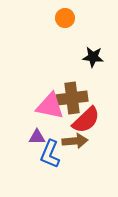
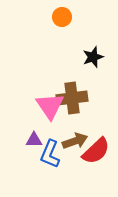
orange circle: moved 3 px left, 1 px up
black star: rotated 25 degrees counterclockwise
pink triangle: rotated 44 degrees clockwise
red semicircle: moved 10 px right, 31 px down
purple triangle: moved 3 px left, 3 px down
brown arrow: rotated 15 degrees counterclockwise
